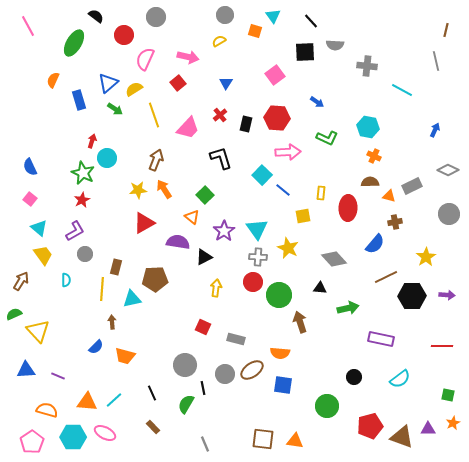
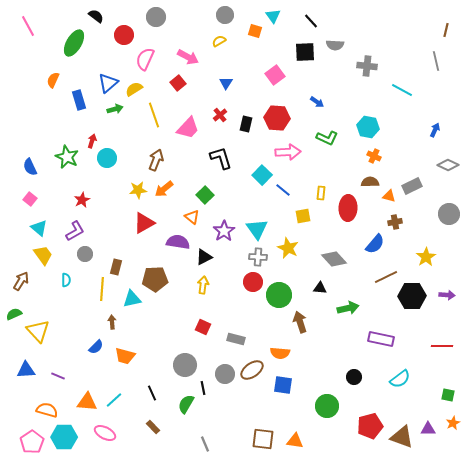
pink arrow at (188, 57): rotated 15 degrees clockwise
green arrow at (115, 109): rotated 49 degrees counterclockwise
gray diamond at (448, 170): moved 5 px up
green star at (83, 173): moved 16 px left, 16 px up
orange arrow at (164, 189): rotated 96 degrees counterclockwise
yellow arrow at (216, 288): moved 13 px left, 3 px up
cyan hexagon at (73, 437): moved 9 px left
